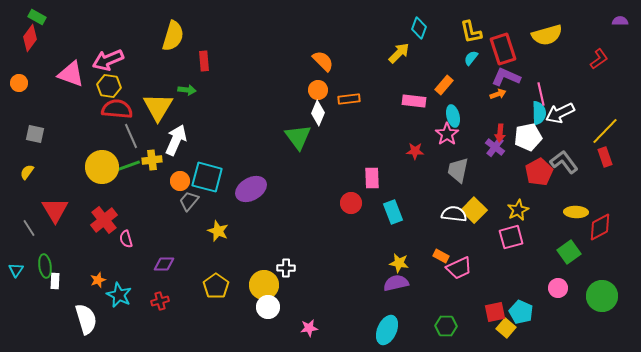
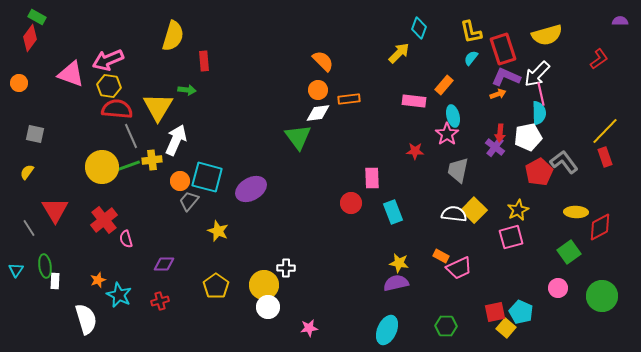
white diamond at (318, 113): rotated 60 degrees clockwise
white arrow at (560, 113): moved 23 px left, 39 px up; rotated 20 degrees counterclockwise
